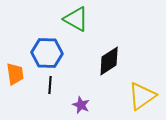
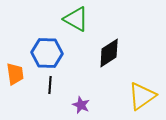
black diamond: moved 8 px up
